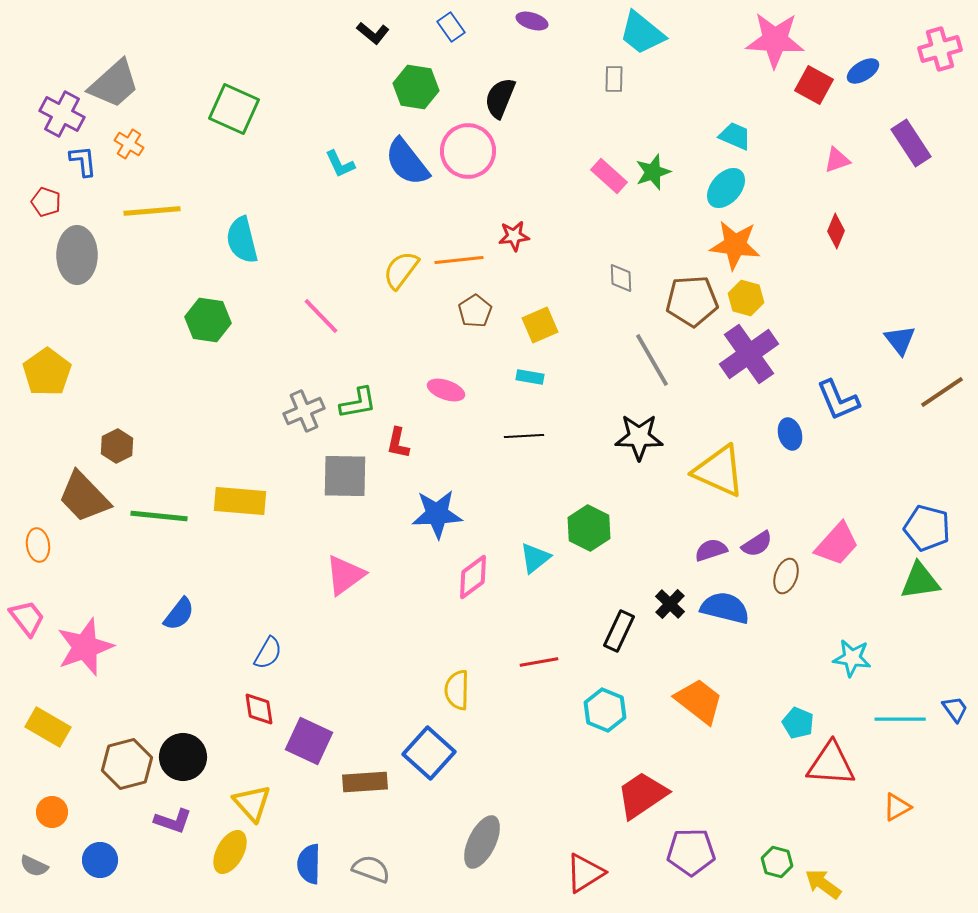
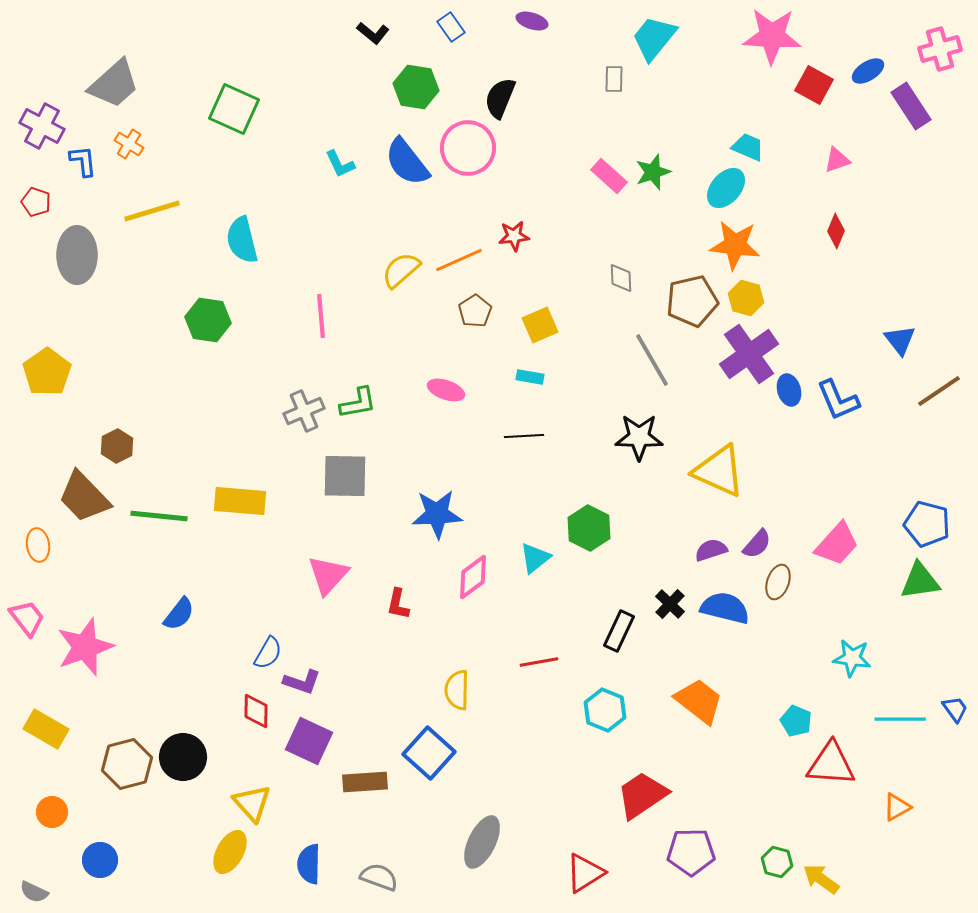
cyan trapezoid at (642, 33): moved 12 px right, 5 px down; rotated 90 degrees clockwise
pink star at (775, 40): moved 3 px left, 4 px up
blue ellipse at (863, 71): moved 5 px right
purple cross at (62, 114): moved 20 px left, 12 px down
cyan trapezoid at (735, 136): moved 13 px right, 11 px down
purple rectangle at (911, 143): moved 37 px up
pink circle at (468, 151): moved 3 px up
red pentagon at (46, 202): moved 10 px left
yellow line at (152, 211): rotated 12 degrees counterclockwise
orange line at (459, 260): rotated 18 degrees counterclockwise
yellow semicircle at (401, 270): rotated 12 degrees clockwise
brown pentagon at (692, 301): rotated 9 degrees counterclockwise
pink line at (321, 316): rotated 39 degrees clockwise
brown line at (942, 392): moved 3 px left, 1 px up
blue ellipse at (790, 434): moved 1 px left, 44 px up
red L-shape at (398, 443): moved 161 px down
blue pentagon at (927, 528): moved 4 px up
purple semicircle at (757, 544): rotated 16 degrees counterclockwise
pink triangle at (345, 575): moved 17 px left; rotated 12 degrees counterclockwise
brown ellipse at (786, 576): moved 8 px left, 6 px down
red diamond at (259, 709): moved 3 px left, 2 px down; rotated 9 degrees clockwise
cyan pentagon at (798, 723): moved 2 px left, 2 px up
yellow rectangle at (48, 727): moved 2 px left, 2 px down
purple L-shape at (173, 821): moved 129 px right, 139 px up
gray semicircle at (34, 866): moved 26 px down
gray semicircle at (371, 869): moved 8 px right, 8 px down
yellow arrow at (823, 884): moved 2 px left, 5 px up
